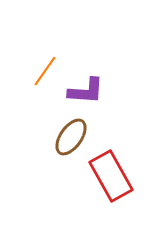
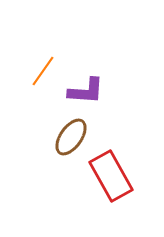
orange line: moved 2 px left
